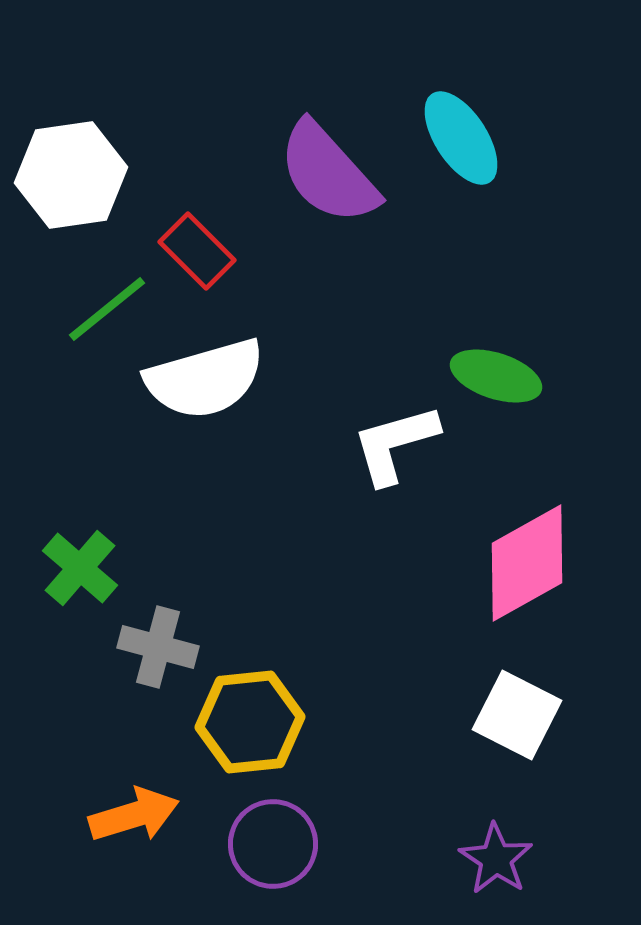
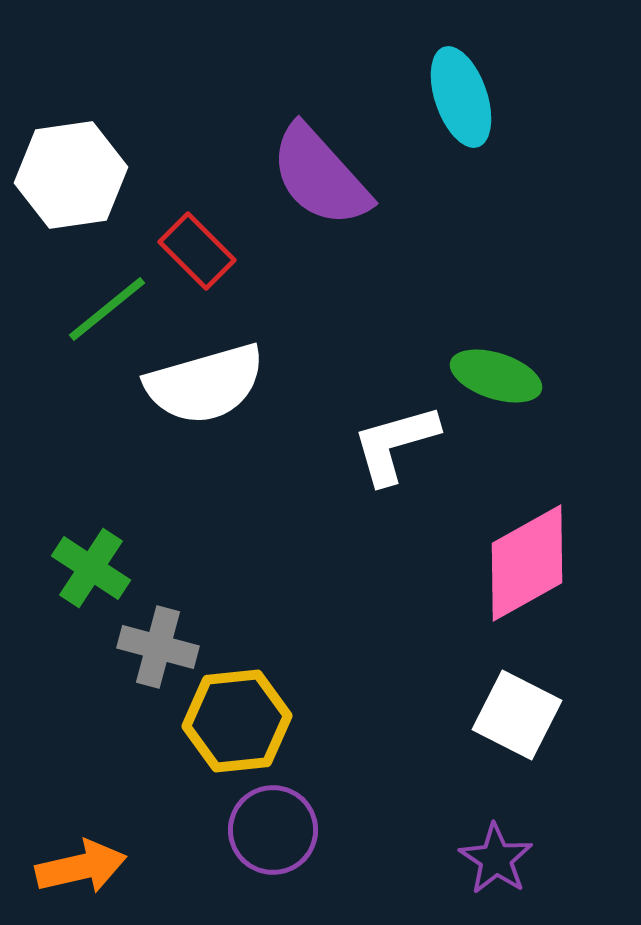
cyan ellipse: moved 41 px up; rotated 14 degrees clockwise
purple semicircle: moved 8 px left, 3 px down
white semicircle: moved 5 px down
green cross: moved 11 px right; rotated 8 degrees counterclockwise
yellow hexagon: moved 13 px left, 1 px up
orange arrow: moved 53 px left, 52 px down; rotated 4 degrees clockwise
purple circle: moved 14 px up
